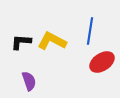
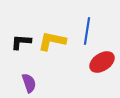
blue line: moved 3 px left
yellow L-shape: rotated 16 degrees counterclockwise
purple semicircle: moved 2 px down
